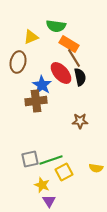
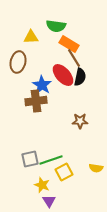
yellow triangle: rotated 21 degrees clockwise
red ellipse: moved 2 px right, 2 px down
black semicircle: rotated 24 degrees clockwise
